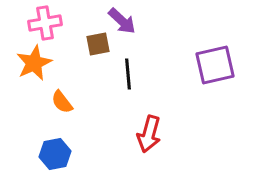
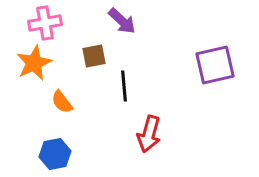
brown square: moved 4 px left, 12 px down
black line: moved 4 px left, 12 px down
